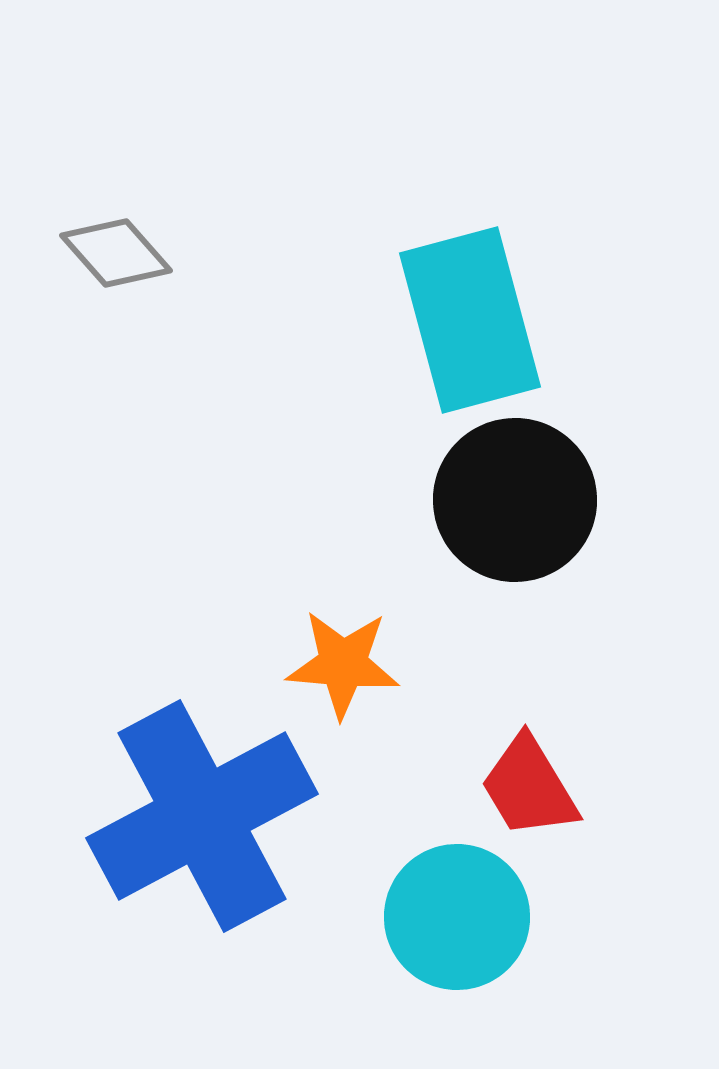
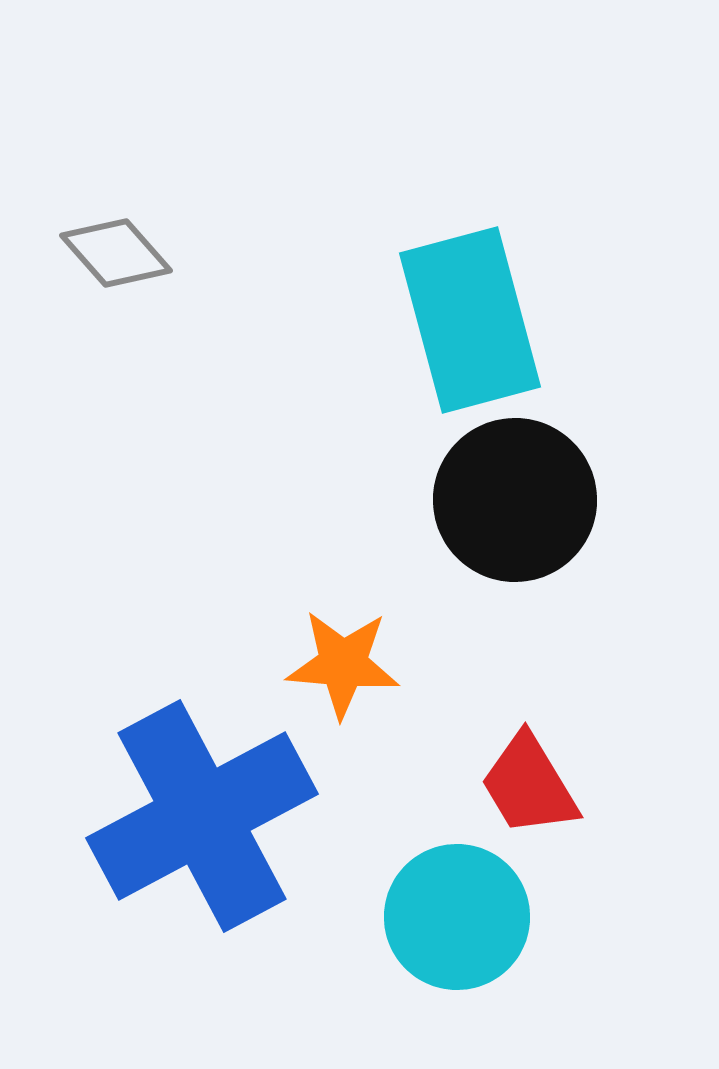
red trapezoid: moved 2 px up
